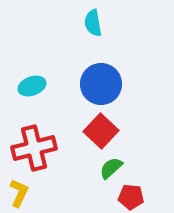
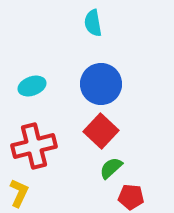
red cross: moved 2 px up
